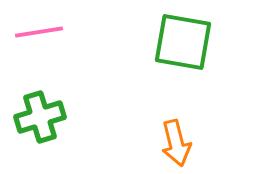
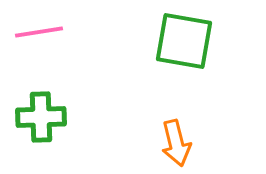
green square: moved 1 px right, 1 px up
green cross: moved 1 px right; rotated 15 degrees clockwise
